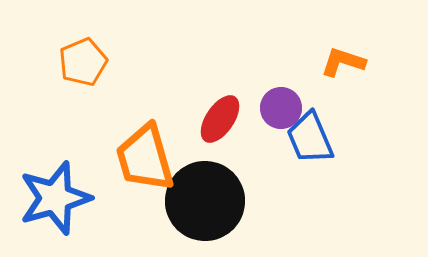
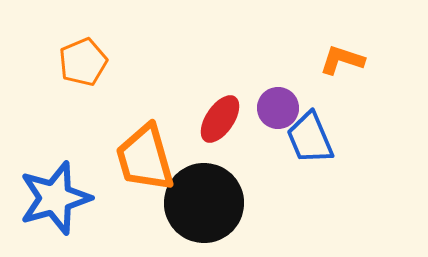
orange L-shape: moved 1 px left, 2 px up
purple circle: moved 3 px left
black circle: moved 1 px left, 2 px down
